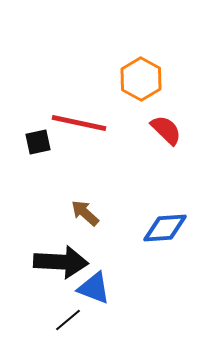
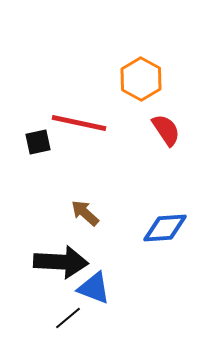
red semicircle: rotated 12 degrees clockwise
black line: moved 2 px up
